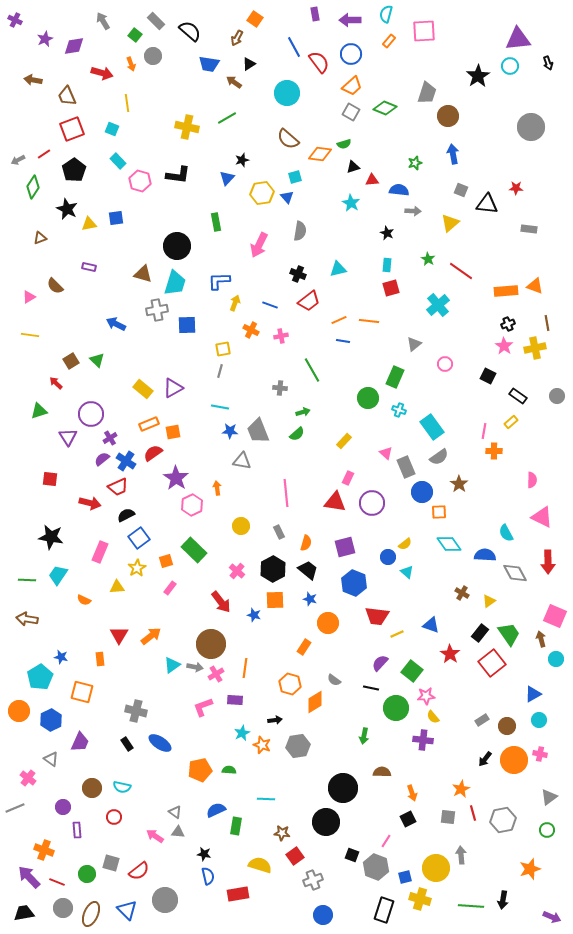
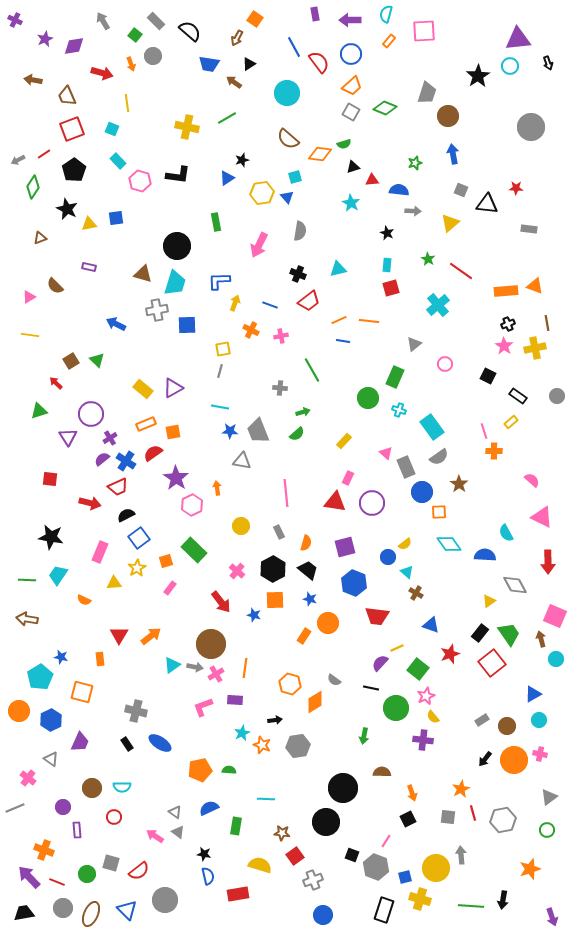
blue triangle at (227, 178): rotated 14 degrees clockwise
orange rectangle at (149, 424): moved 3 px left
pink line at (484, 431): rotated 28 degrees counterclockwise
pink semicircle at (532, 480): rotated 49 degrees counterclockwise
gray diamond at (515, 573): moved 12 px down
yellow triangle at (117, 587): moved 3 px left, 4 px up
brown cross at (462, 593): moved 46 px left
yellow line at (397, 634): moved 14 px down
orange rectangle at (304, 647): moved 11 px up
red star at (450, 654): rotated 18 degrees clockwise
green square at (412, 671): moved 6 px right, 2 px up
pink star at (426, 696): rotated 18 degrees counterclockwise
cyan semicircle at (122, 787): rotated 12 degrees counterclockwise
blue semicircle at (216, 810): moved 7 px left, 2 px up
gray triangle at (178, 832): rotated 32 degrees clockwise
purple arrow at (552, 917): rotated 48 degrees clockwise
